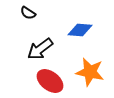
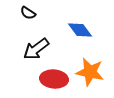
blue diamond: rotated 50 degrees clockwise
black arrow: moved 4 px left
red ellipse: moved 4 px right, 2 px up; rotated 32 degrees counterclockwise
